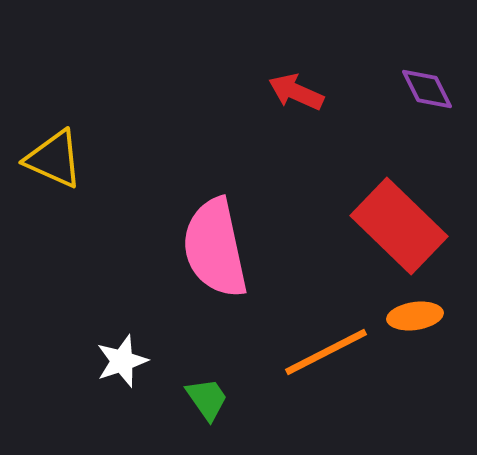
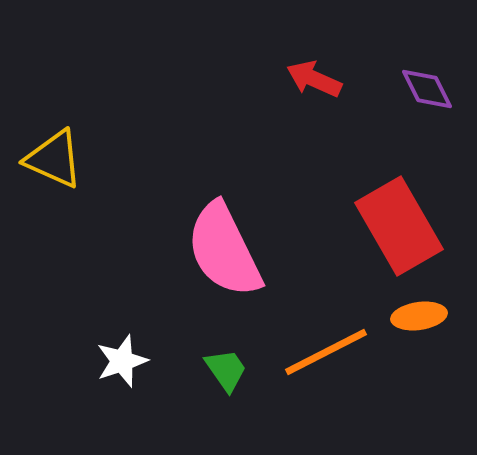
red arrow: moved 18 px right, 13 px up
red rectangle: rotated 16 degrees clockwise
pink semicircle: moved 9 px right, 2 px down; rotated 14 degrees counterclockwise
orange ellipse: moved 4 px right
green trapezoid: moved 19 px right, 29 px up
